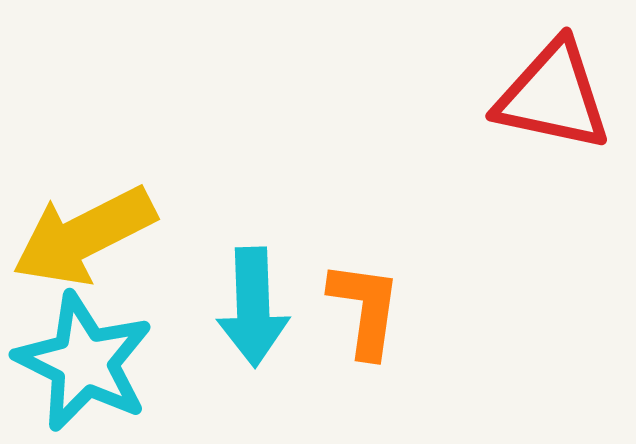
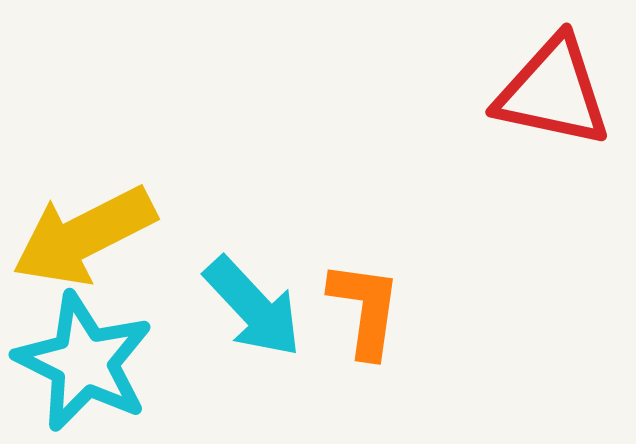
red triangle: moved 4 px up
cyan arrow: rotated 41 degrees counterclockwise
